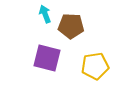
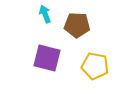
brown pentagon: moved 6 px right, 1 px up
yellow pentagon: rotated 20 degrees clockwise
